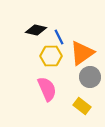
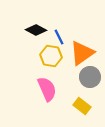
black diamond: rotated 15 degrees clockwise
yellow hexagon: rotated 10 degrees clockwise
